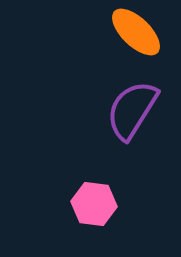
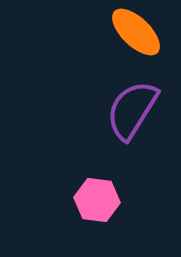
pink hexagon: moved 3 px right, 4 px up
